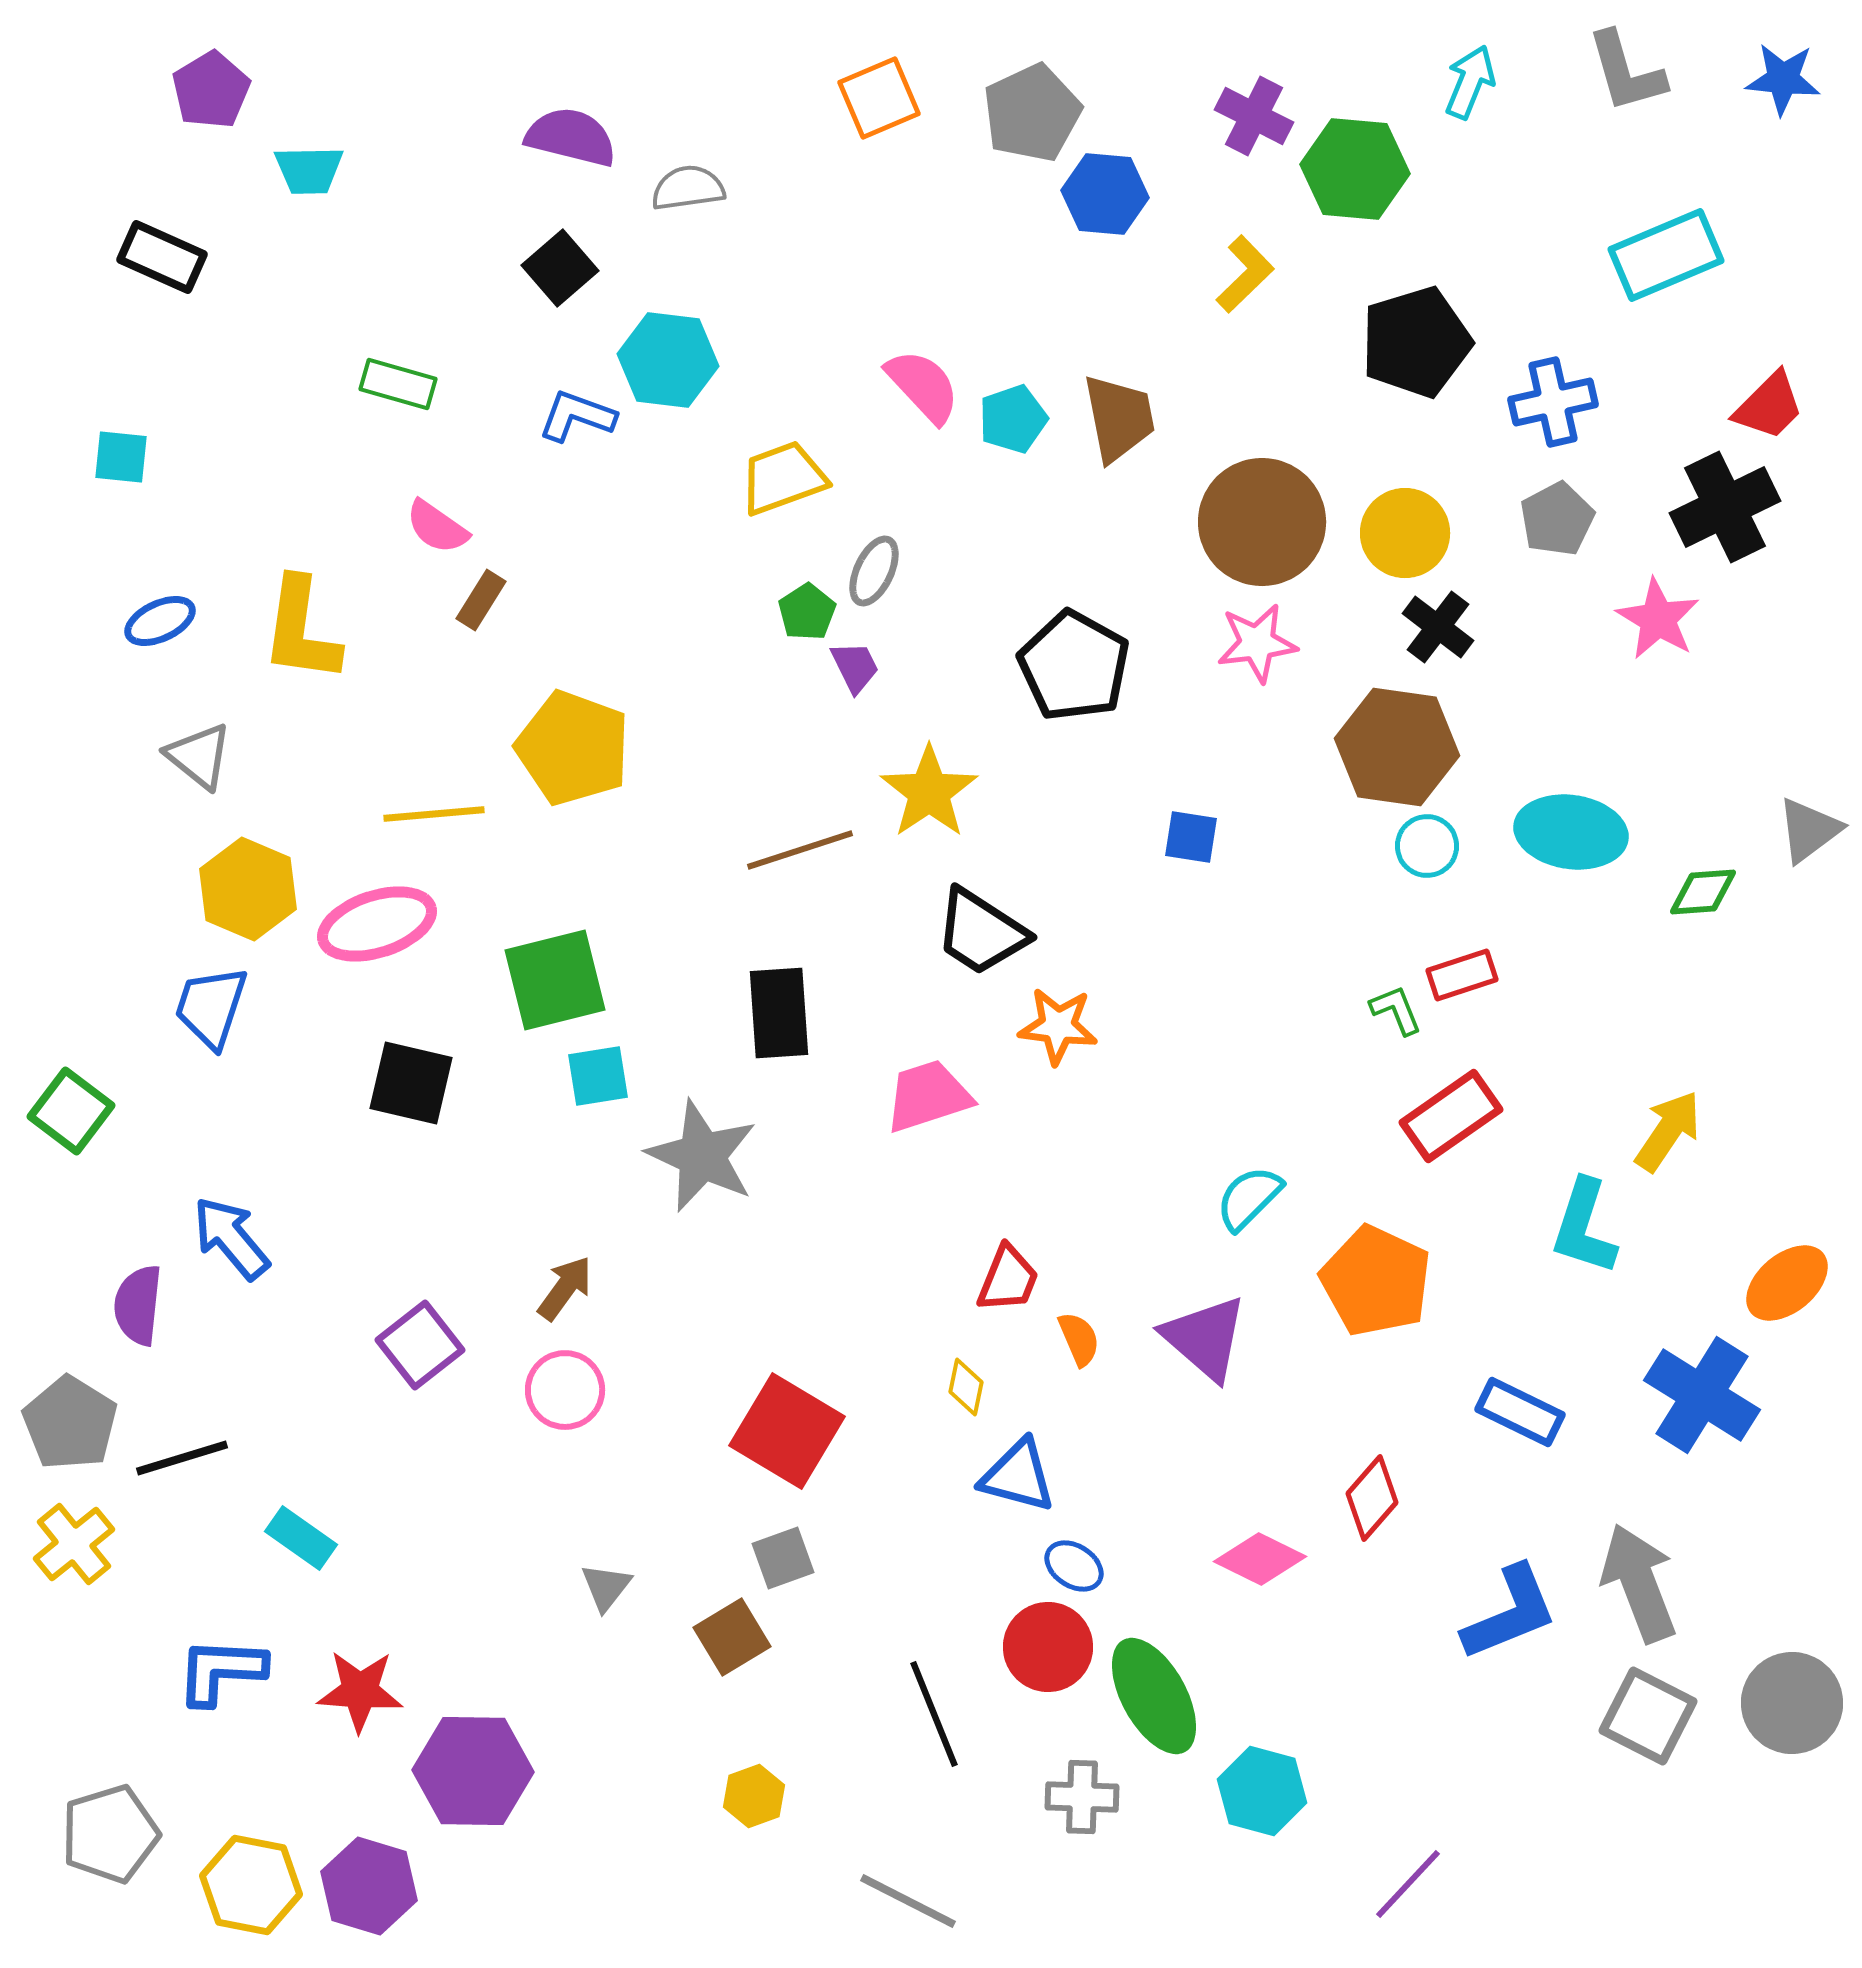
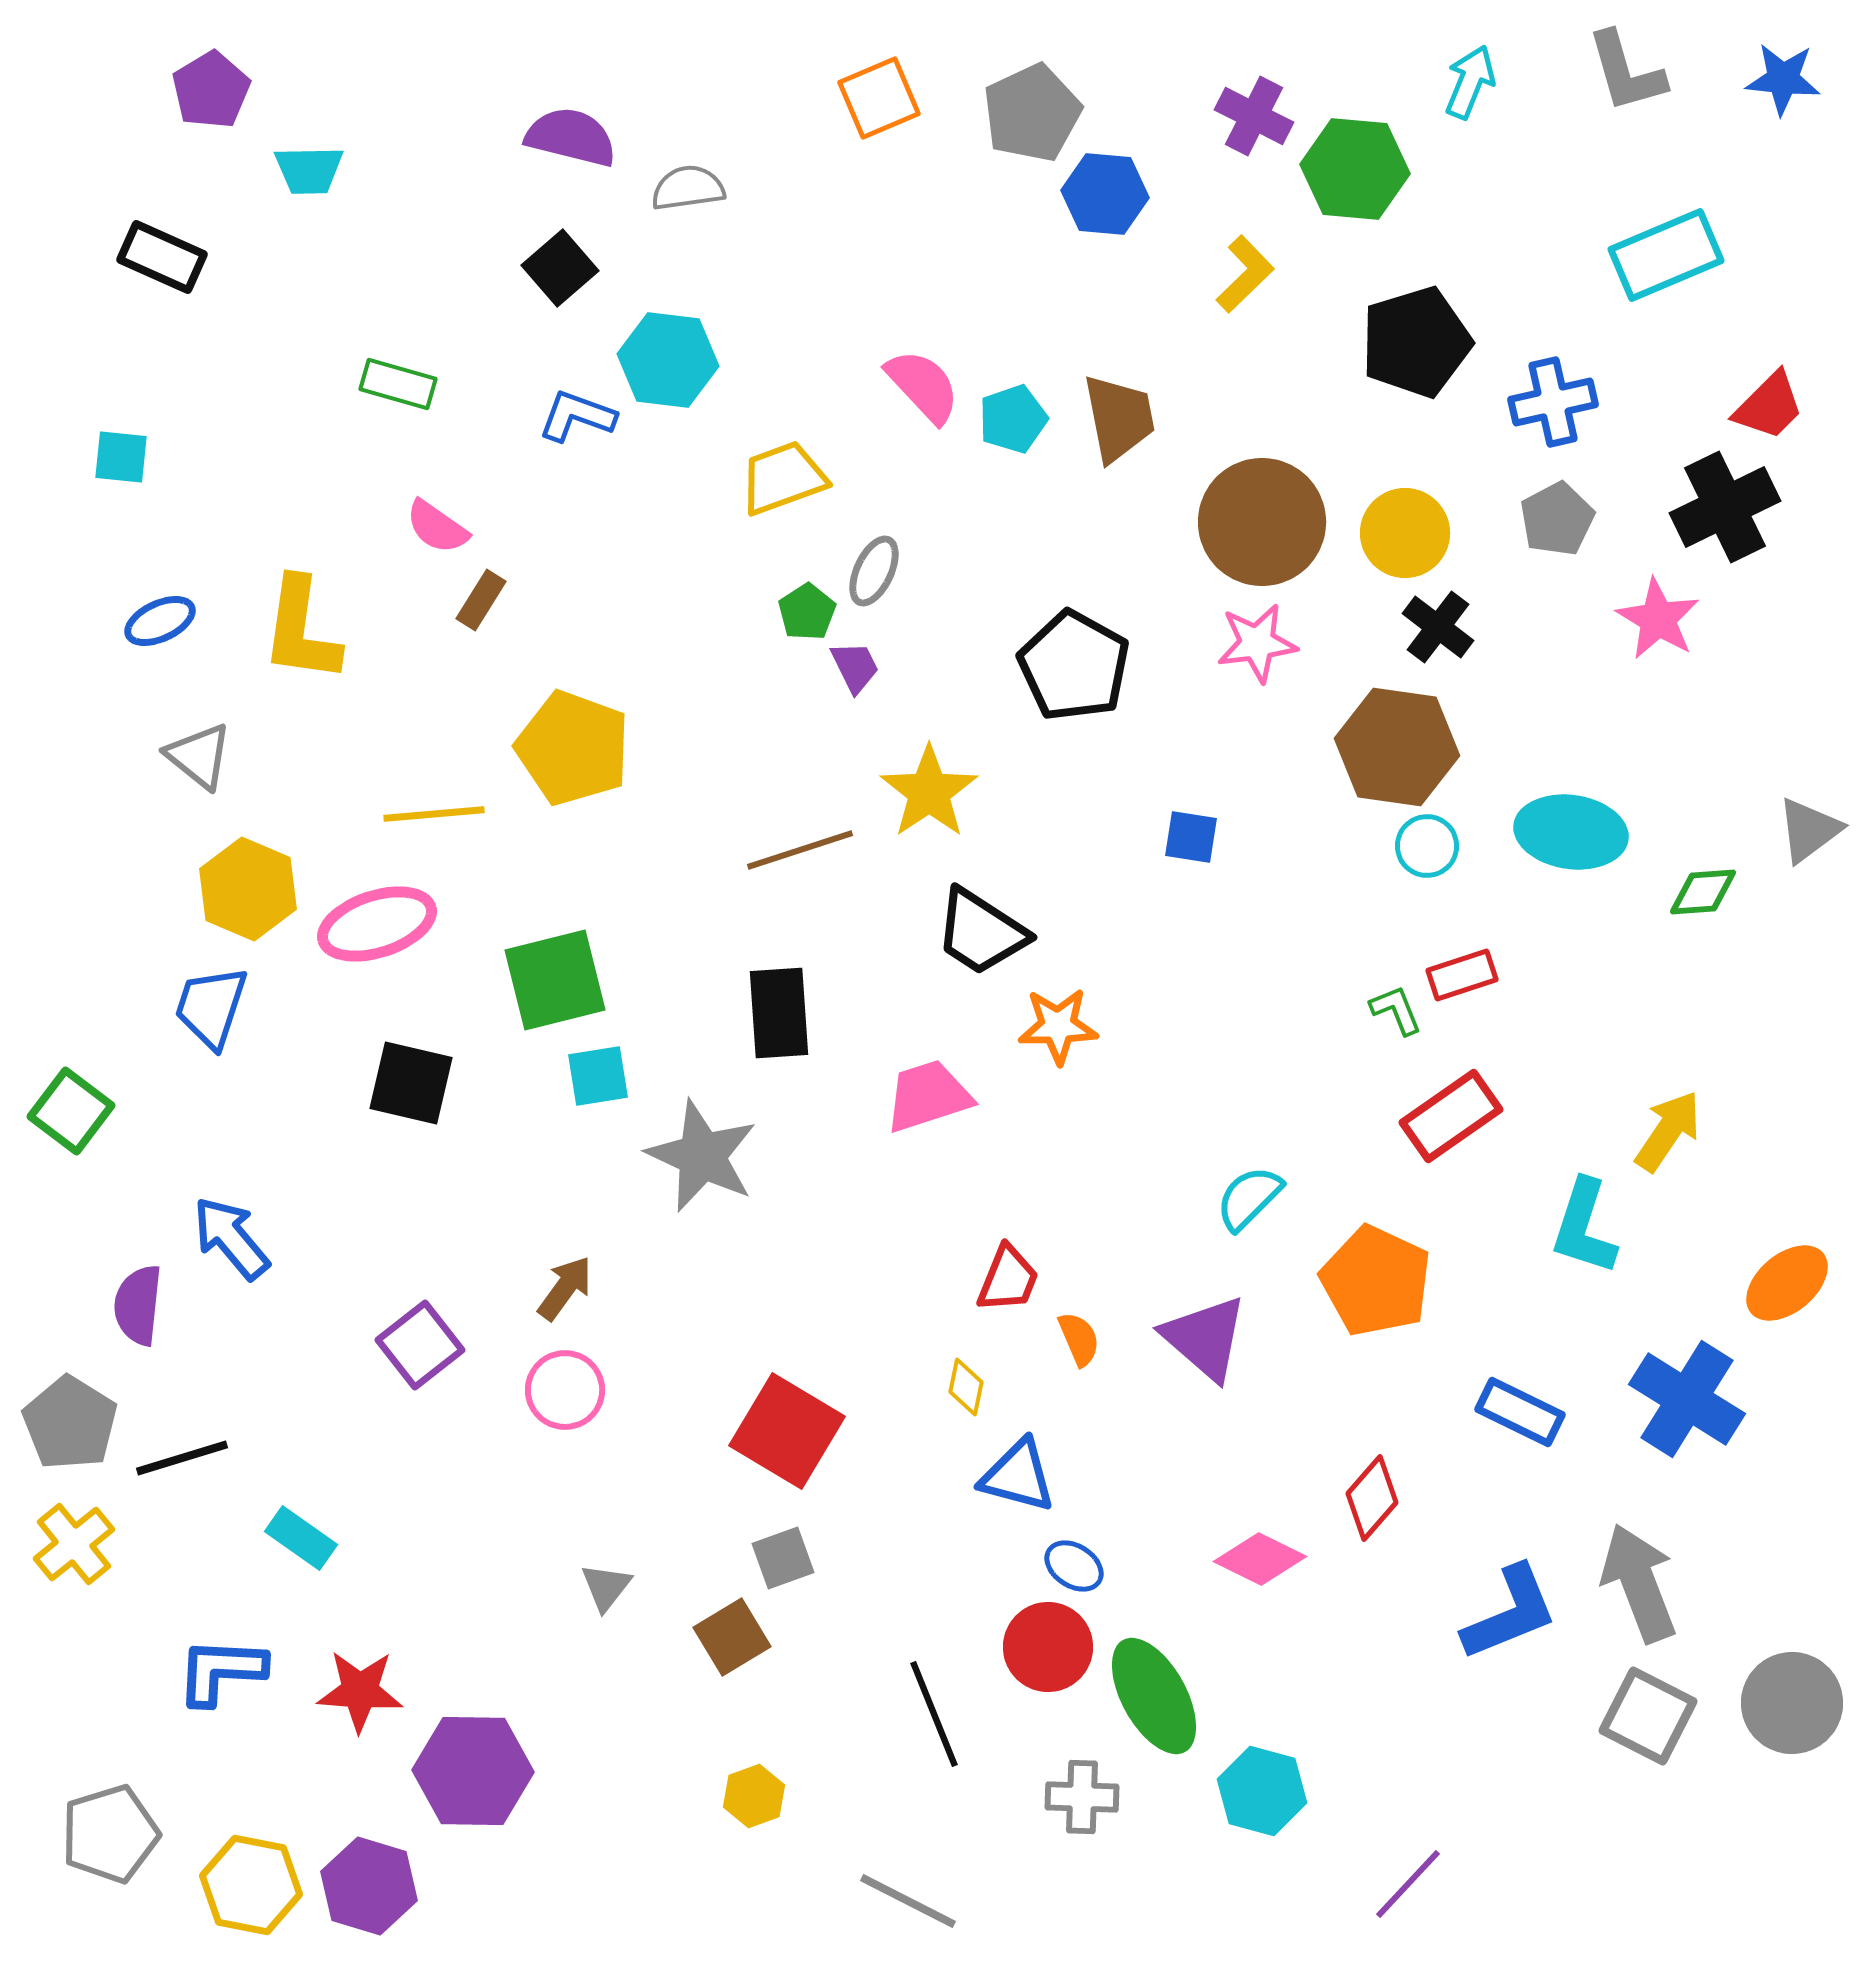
orange star at (1058, 1026): rotated 8 degrees counterclockwise
blue cross at (1702, 1395): moved 15 px left, 4 px down
